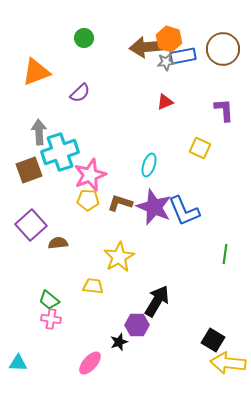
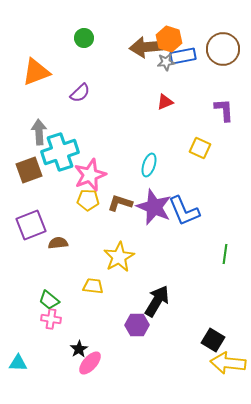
purple square: rotated 20 degrees clockwise
black star: moved 40 px left, 7 px down; rotated 12 degrees counterclockwise
